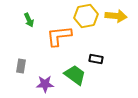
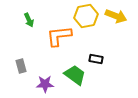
yellow arrow: rotated 15 degrees clockwise
gray rectangle: rotated 24 degrees counterclockwise
